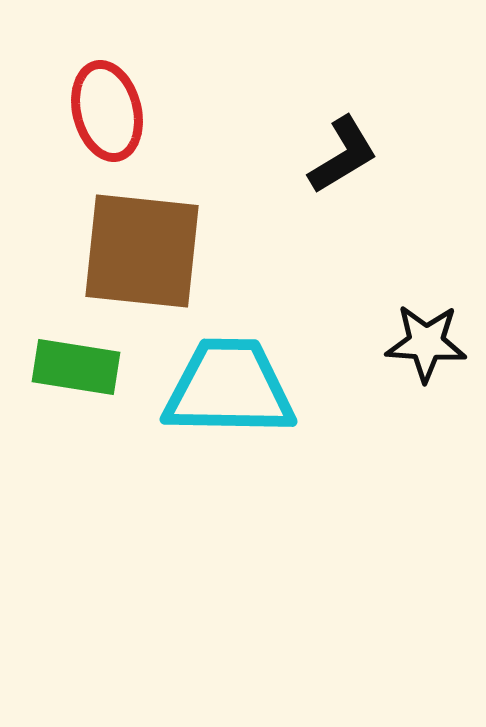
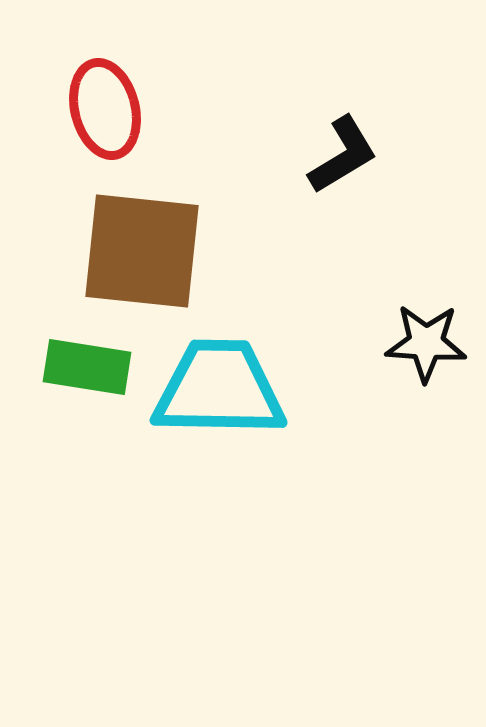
red ellipse: moved 2 px left, 2 px up
green rectangle: moved 11 px right
cyan trapezoid: moved 10 px left, 1 px down
